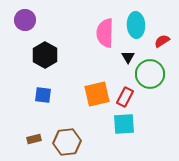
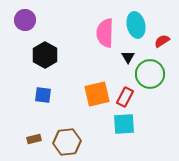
cyan ellipse: rotated 10 degrees counterclockwise
